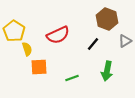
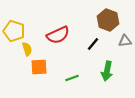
brown hexagon: moved 1 px right, 1 px down
yellow pentagon: rotated 15 degrees counterclockwise
gray triangle: rotated 24 degrees clockwise
